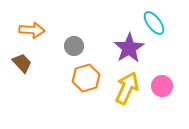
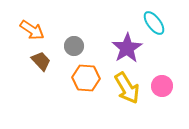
orange arrow: rotated 30 degrees clockwise
purple star: moved 2 px left
brown trapezoid: moved 19 px right, 2 px up
orange hexagon: rotated 20 degrees clockwise
yellow arrow: rotated 124 degrees clockwise
